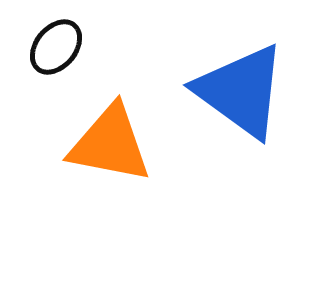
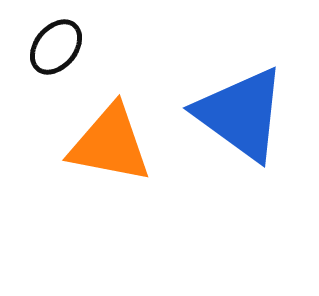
blue triangle: moved 23 px down
